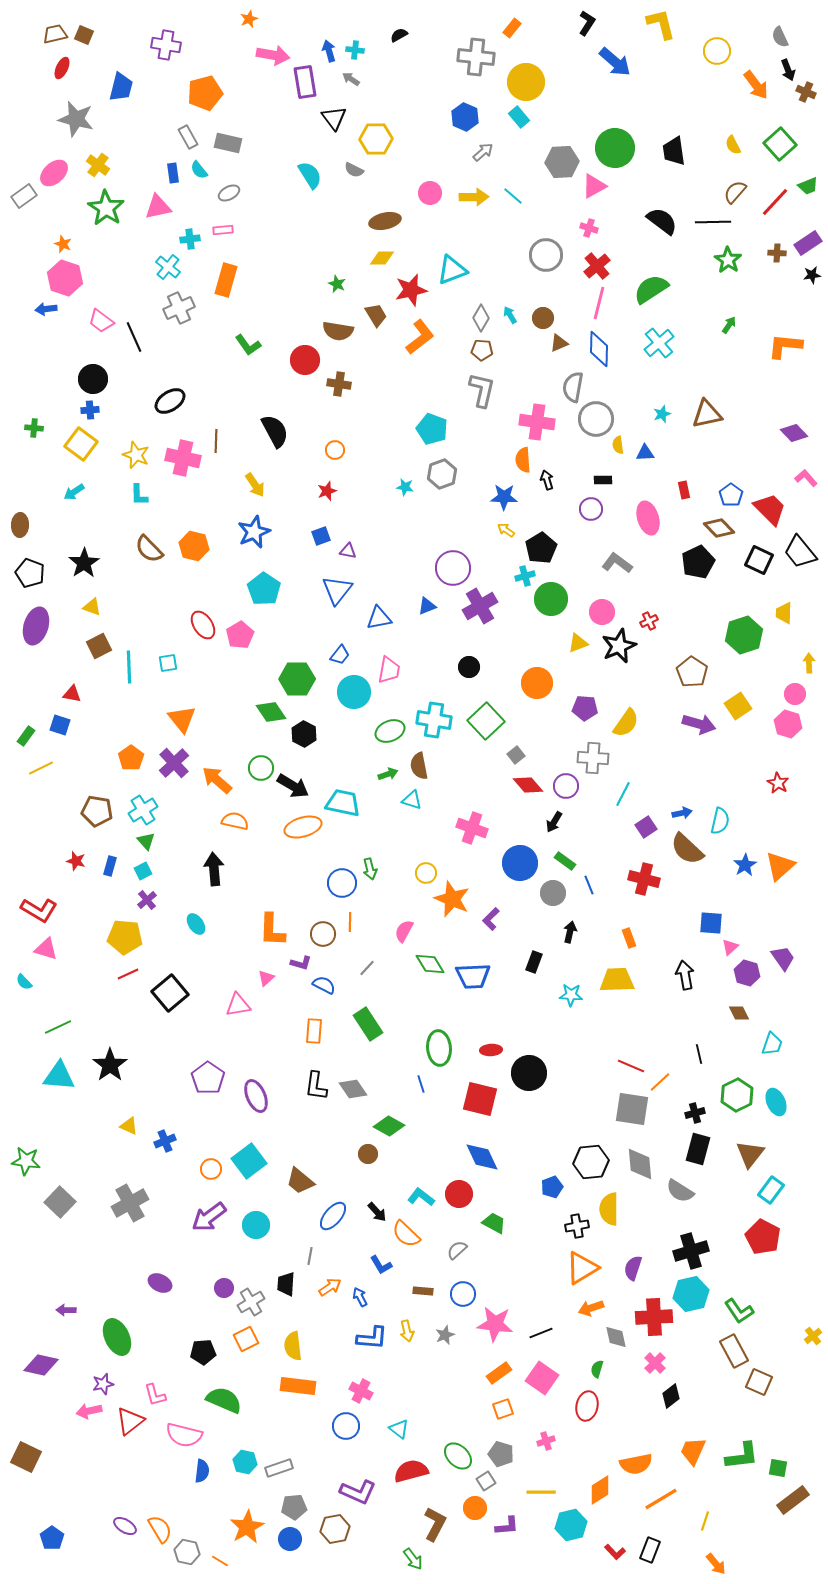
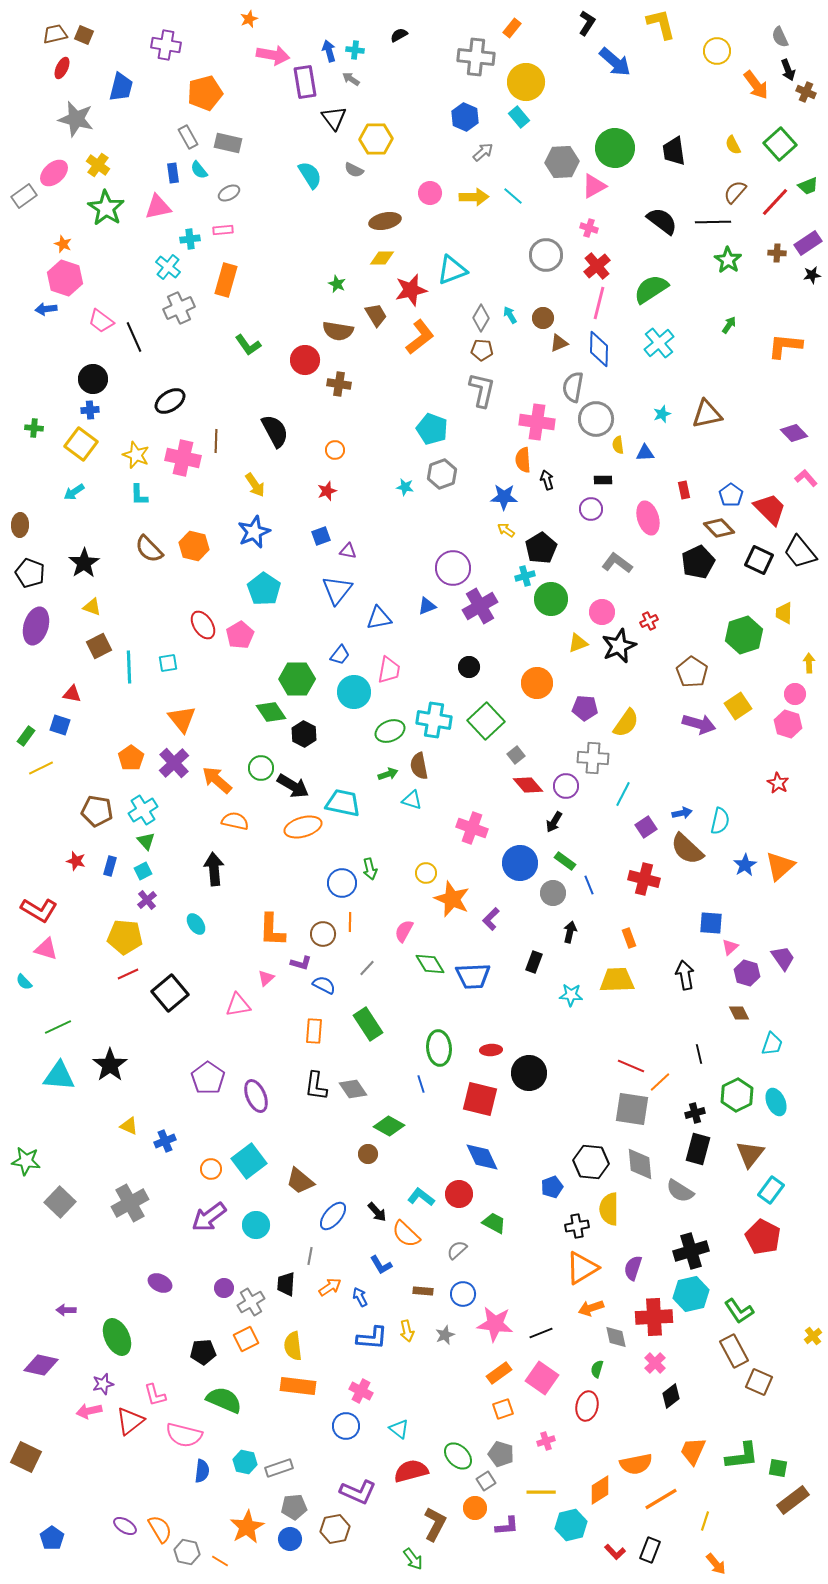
black hexagon at (591, 1162): rotated 12 degrees clockwise
